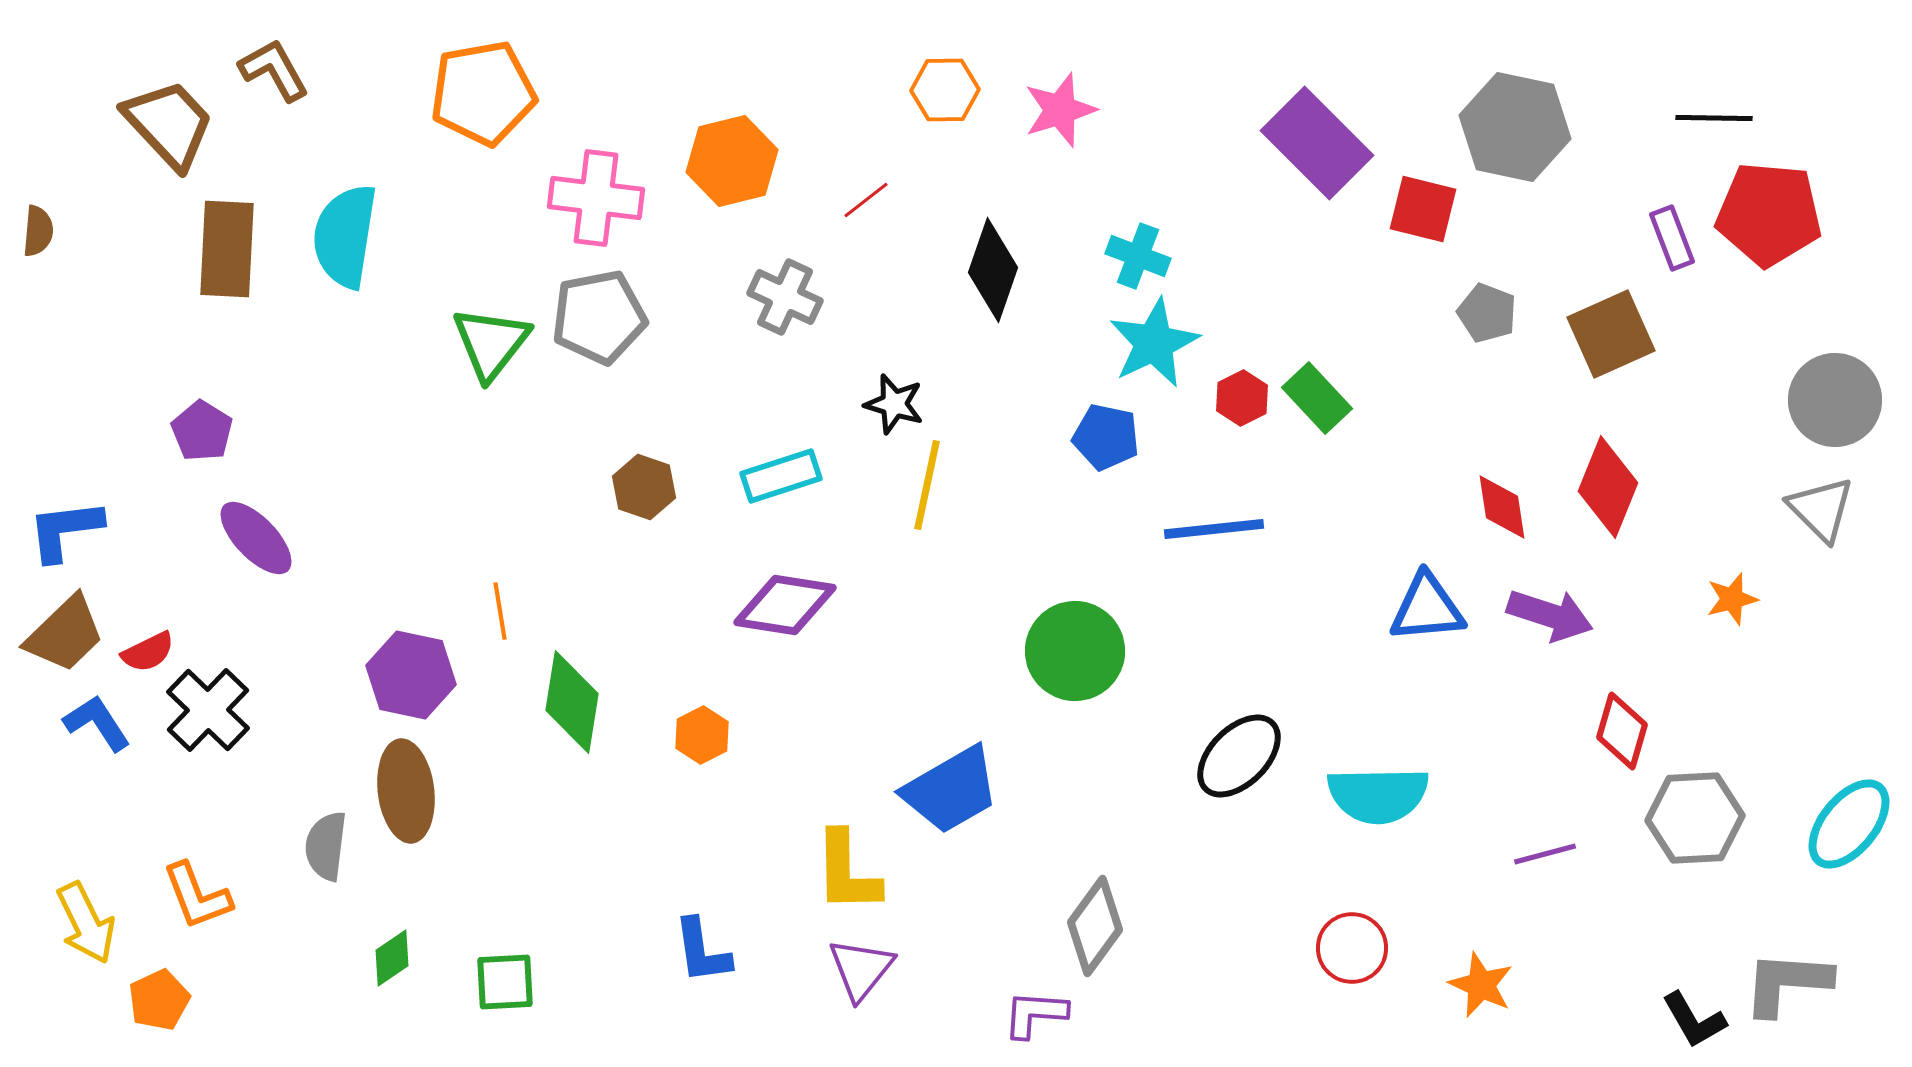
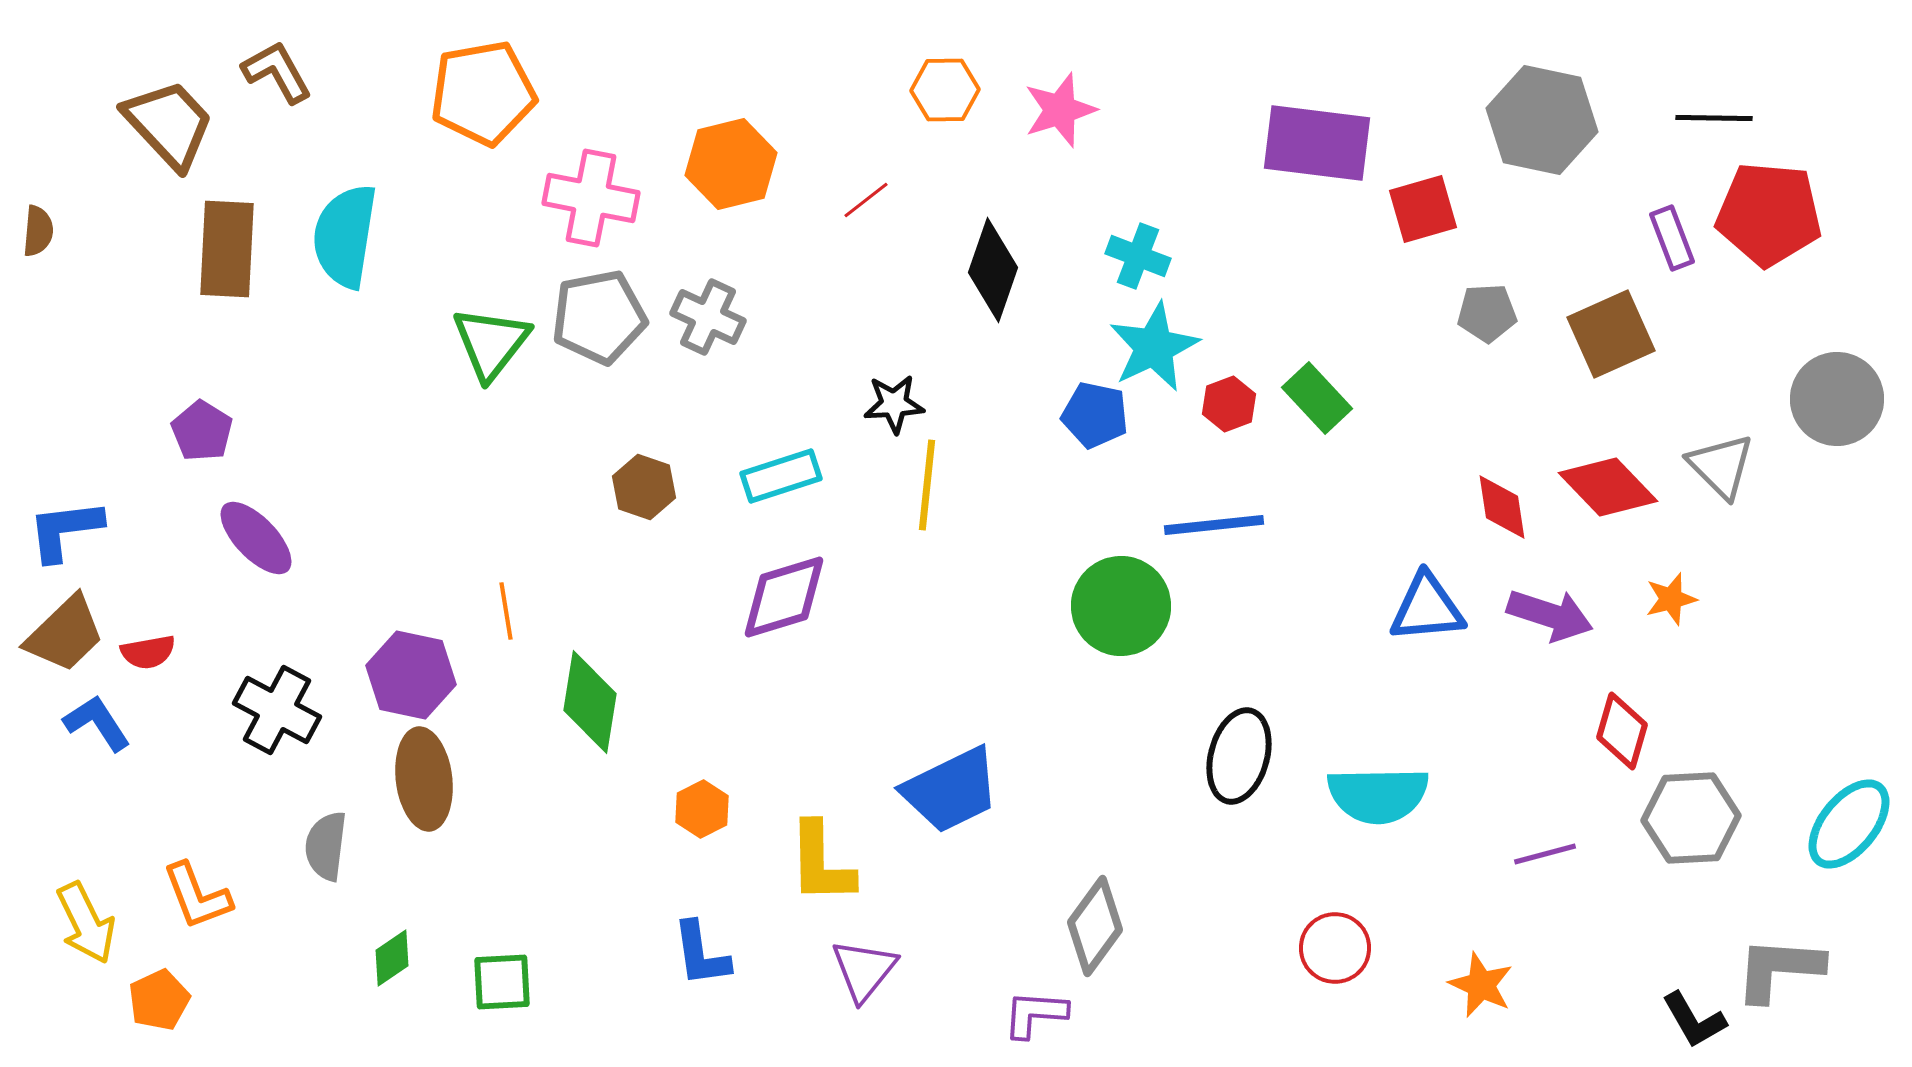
brown L-shape at (274, 70): moved 3 px right, 2 px down
gray hexagon at (1515, 127): moved 27 px right, 7 px up
purple rectangle at (1317, 143): rotated 38 degrees counterclockwise
orange hexagon at (732, 161): moved 1 px left, 3 px down
pink cross at (596, 198): moved 5 px left; rotated 4 degrees clockwise
red square at (1423, 209): rotated 30 degrees counterclockwise
gray cross at (785, 297): moved 77 px left, 20 px down
gray pentagon at (1487, 313): rotated 24 degrees counterclockwise
cyan star at (1154, 343): moved 4 px down
red hexagon at (1242, 398): moved 13 px left, 6 px down; rotated 6 degrees clockwise
gray circle at (1835, 400): moved 2 px right, 1 px up
black star at (894, 404): rotated 20 degrees counterclockwise
blue pentagon at (1106, 437): moved 11 px left, 22 px up
yellow line at (927, 485): rotated 6 degrees counterclockwise
red diamond at (1608, 487): rotated 66 degrees counterclockwise
gray triangle at (1821, 509): moved 100 px left, 43 px up
blue line at (1214, 529): moved 4 px up
orange star at (1732, 599): moved 61 px left
purple diamond at (785, 605): moved 1 px left, 8 px up; rotated 26 degrees counterclockwise
orange line at (500, 611): moved 6 px right
green circle at (1075, 651): moved 46 px right, 45 px up
red semicircle at (148, 652): rotated 16 degrees clockwise
green diamond at (572, 702): moved 18 px right
black cross at (208, 710): moved 69 px right; rotated 16 degrees counterclockwise
orange hexagon at (702, 735): moved 74 px down
black ellipse at (1239, 756): rotated 30 degrees counterclockwise
blue trapezoid at (951, 790): rotated 4 degrees clockwise
brown ellipse at (406, 791): moved 18 px right, 12 px up
gray hexagon at (1695, 818): moved 4 px left
yellow L-shape at (847, 872): moved 26 px left, 9 px up
red circle at (1352, 948): moved 17 px left
blue L-shape at (702, 951): moved 1 px left, 3 px down
purple triangle at (861, 969): moved 3 px right, 1 px down
green square at (505, 982): moved 3 px left
gray L-shape at (1787, 983): moved 8 px left, 14 px up
